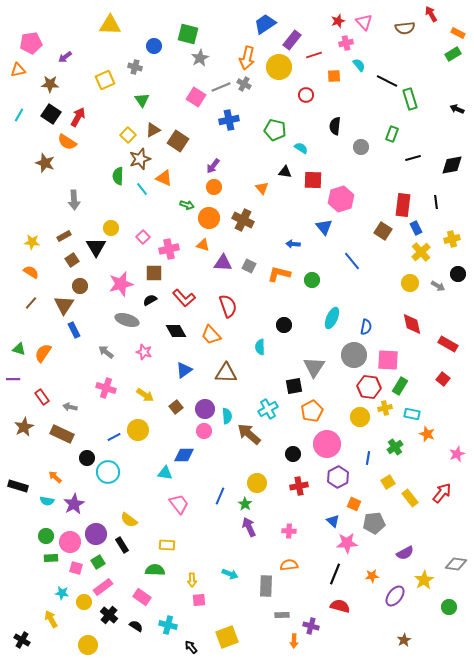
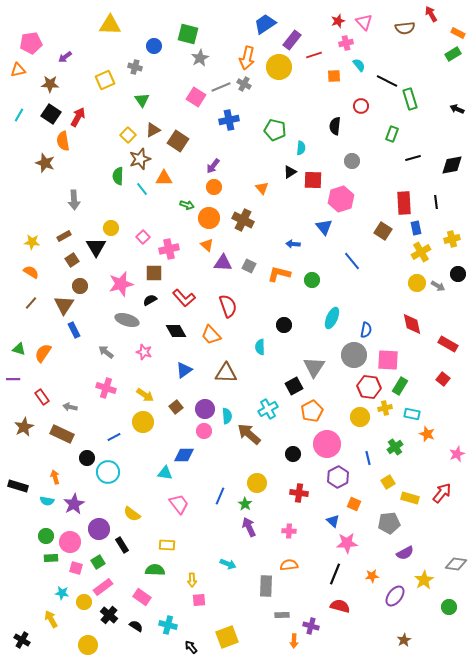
red circle at (306, 95): moved 55 px right, 11 px down
orange semicircle at (67, 142): moved 4 px left, 1 px up; rotated 48 degrees clockwise
gray circle at (361, 147): moved 9 px left, 14 px down
cyan semicircle at (301, 148): rotated 64 degrees clockwise
black triangle at (285, 172): moved 5 px right; rotated 40 degrees counterclockwise
orange triangle at (164, 178): rotated 24 degrees counterclockwise
red rectangle at (403, 205): moved 1 px right, 2 px up; rotated 10 degrees counterclockwise
blue rectangle at (416, 228): rotated 16 degrees clockwise
orange triangle at (203, 245): moved 4 px right; rotated 24 degrees clockwise
yellow cross at (421, 252): rotated 12 degrees clockwise
yellow circle at (410, 283): moved 7 px right
blue semicircle at (366, 327): moved 3 px down
black square at (294, 386): rotated 18 degrees counterclockwise
yellow circle at (138, 430): moved 5 px right, 8 px up
blue line at (368, 458): rotated 24 degrees counterclockwise
orange arrow at (55, 477): rotated 32 degrees clockwise
red cross at (299, 486): moved 7 px down; rotated 18 degrees clockwise
yellow rectangle at (410, 498): rotated 36 degrees counterclockwise
yellow semicircle at (129, 520): moved 3 px right, 6 px up
gray pentagon at (374, 523): moved 15 px right
purple circle at (96, 534): moved 3 px right, 5 px up
cyan arrow at (230, 574): moved 2 px left, 10 px up
